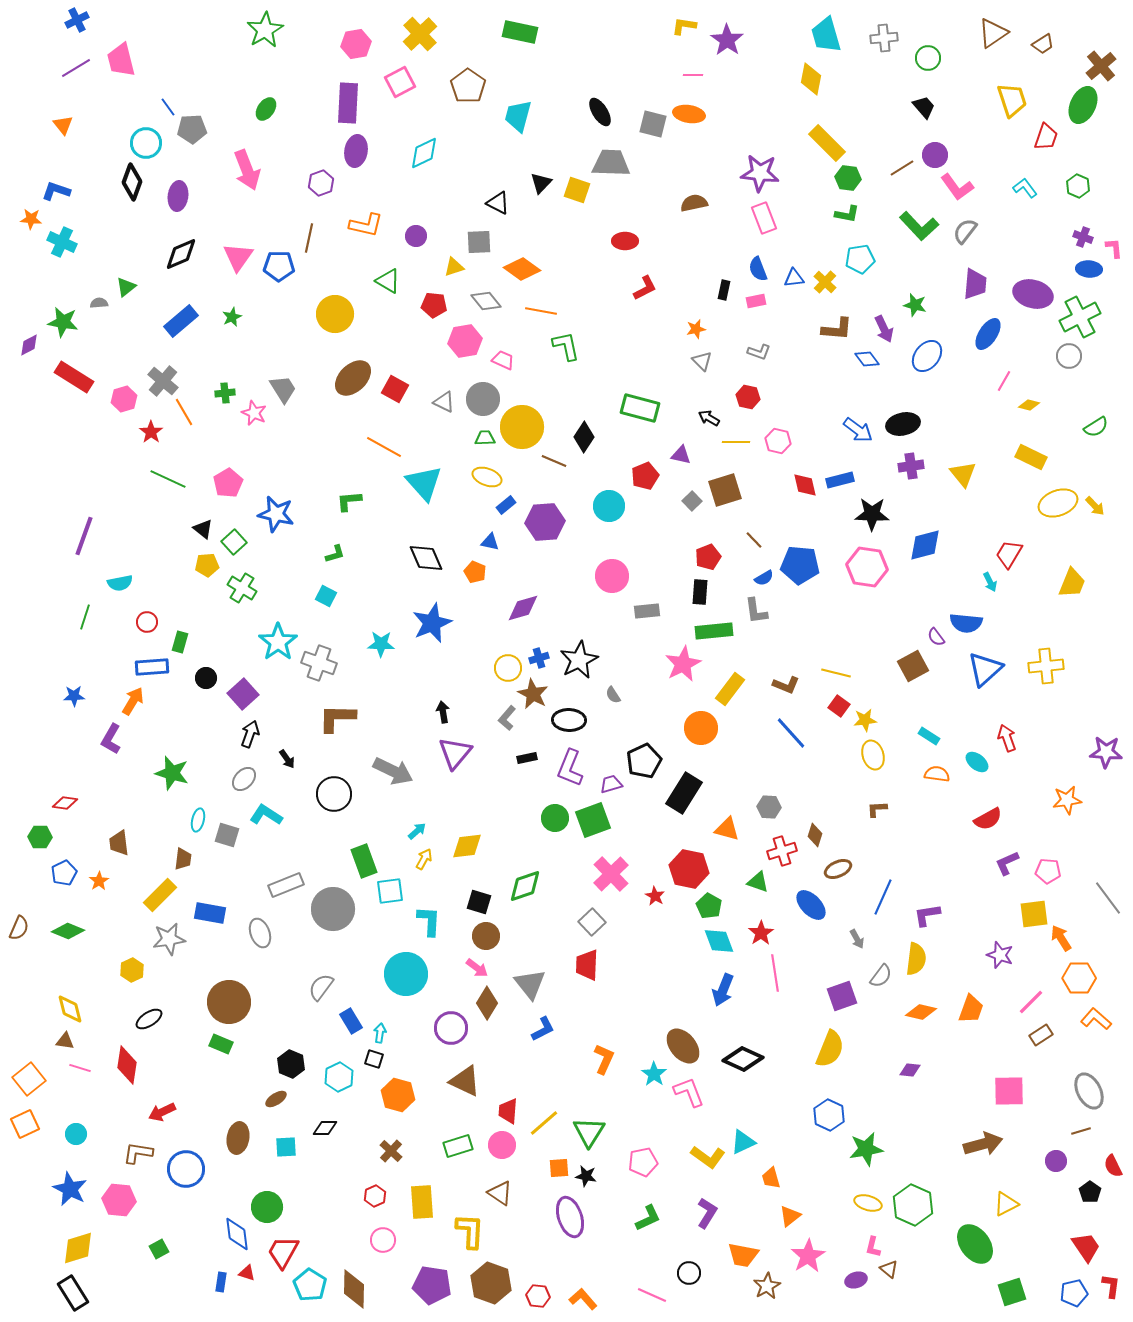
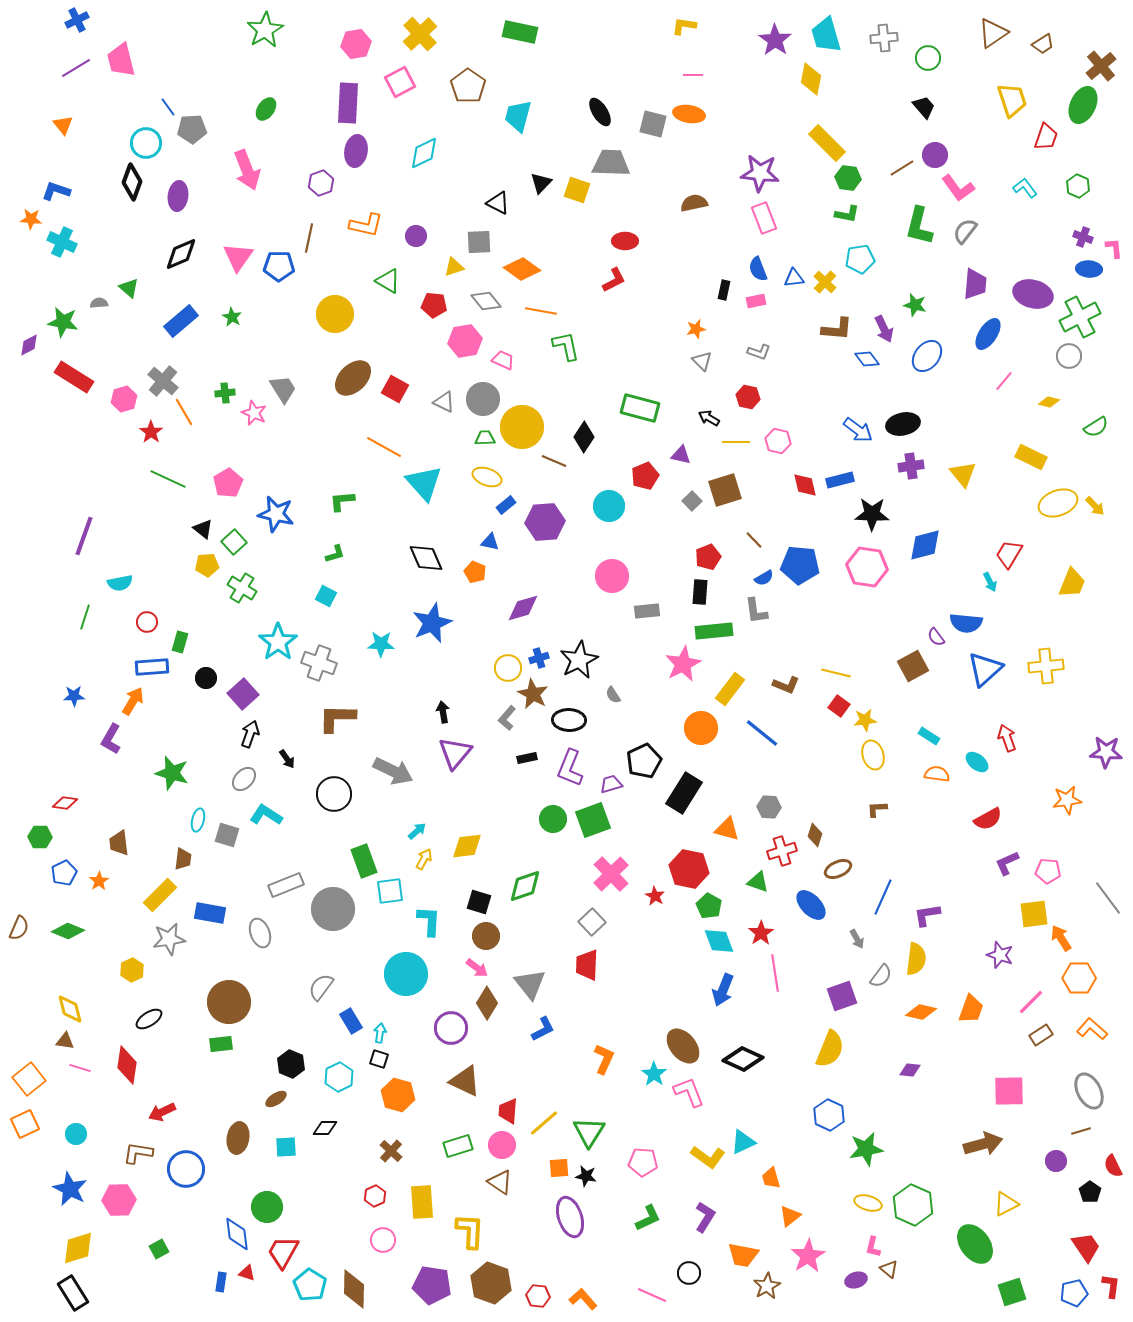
purple star at (727, 40): moved 48 px right
pink L-shape at (957, 187): moved 1 px right, 1 px down
green L-shape at (919, 226): rotated 57 degrees clockwise
green triangle at (126, 287): moved 3 px right, 1 px down; rotated 40 degrees counterclockwise
red L-shape at (645, 288): moved 31 px left, 8 px up
green star at (232, 317): rotated 18 degrees counterclockwise
pink line at (1004, 381): rotated 10 degrees clockwise
yellow diamond at (1029, 405): moved 20 px right, 3 px up
green L-shape at (349, 501): moved 7 px left
blue line at (791, 733): moved 29 px left; rotated 9 degrees counterclockwise
green circle at (555, 818): moved 2 px left, 1 px down
orange L-shape at (1096, 1019): moved 4 px left, 10 px down
green rectangle at (221, 1044): rotated 30 degrees counterclockwise
black square at (374, 1059): moved 5 px right
pink pentagon at (643, 1162): rotated 16 degrees clockwise
brown triangle at (500, 1193): moved 11 px up
pink hexagon at (119, 1200): rotated 8 degrees counterclockwise
purple L-shape at (707, 1213): moved 2 px left, 4 px down
